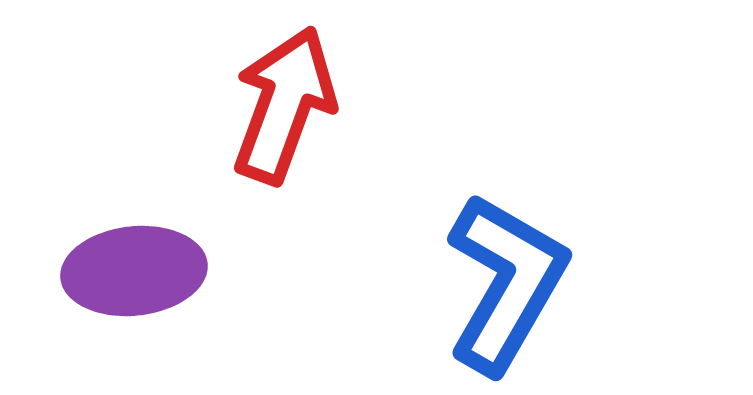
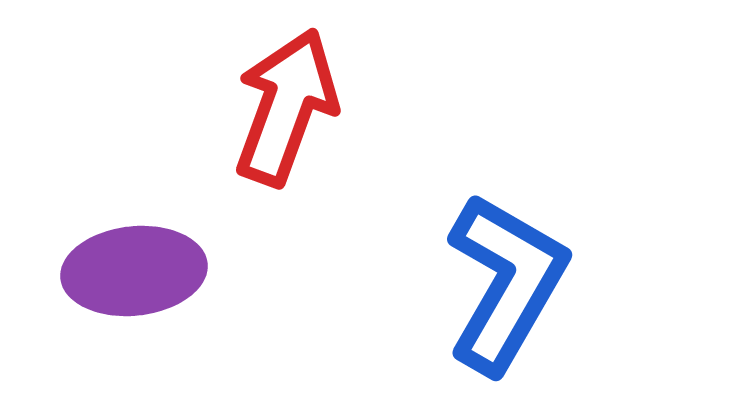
red arrow: moved 2 px right, 2 px down
